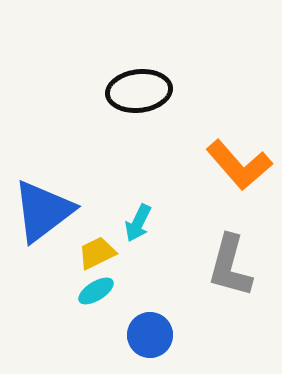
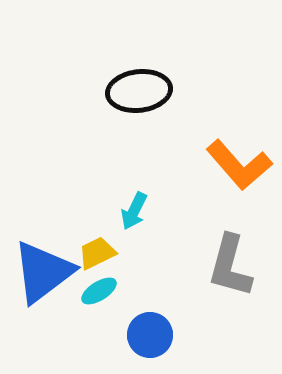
blue triangle: moved 61 px down
cyan arrow: moved 4 px left, 12 px up
cyan ellipse: moved 3 px right
